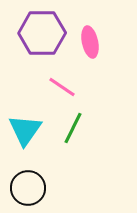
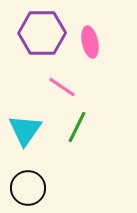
green line: moved 4 px right, 1 px up
